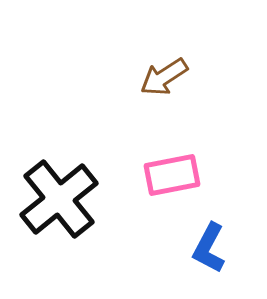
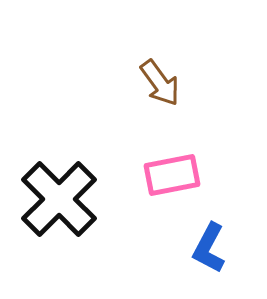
brown arrow: moved 4 px left, 6 px down; rotated 93 degrees counterclockwise
black cross: rotated 6 degrees counterclockwise
